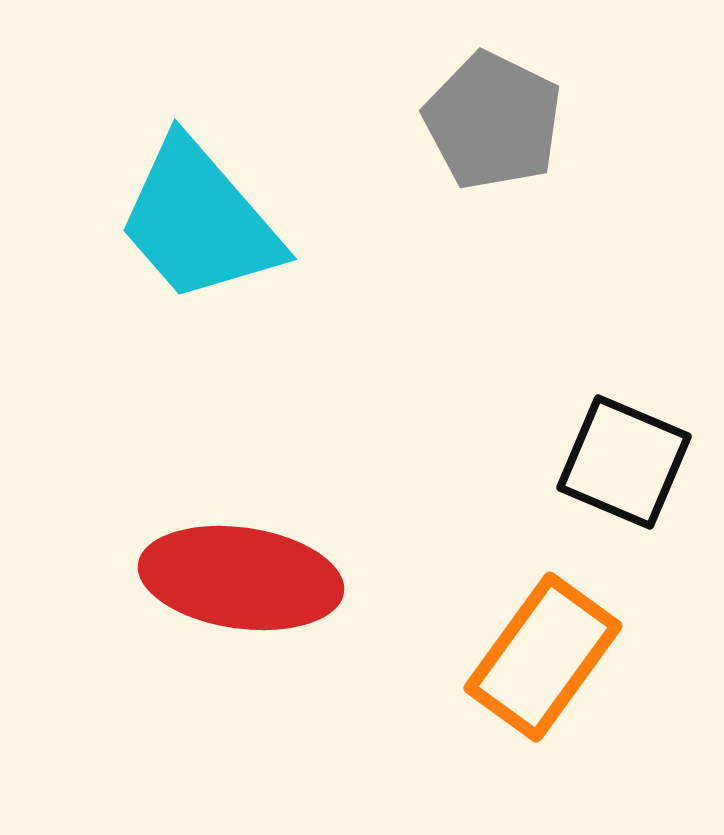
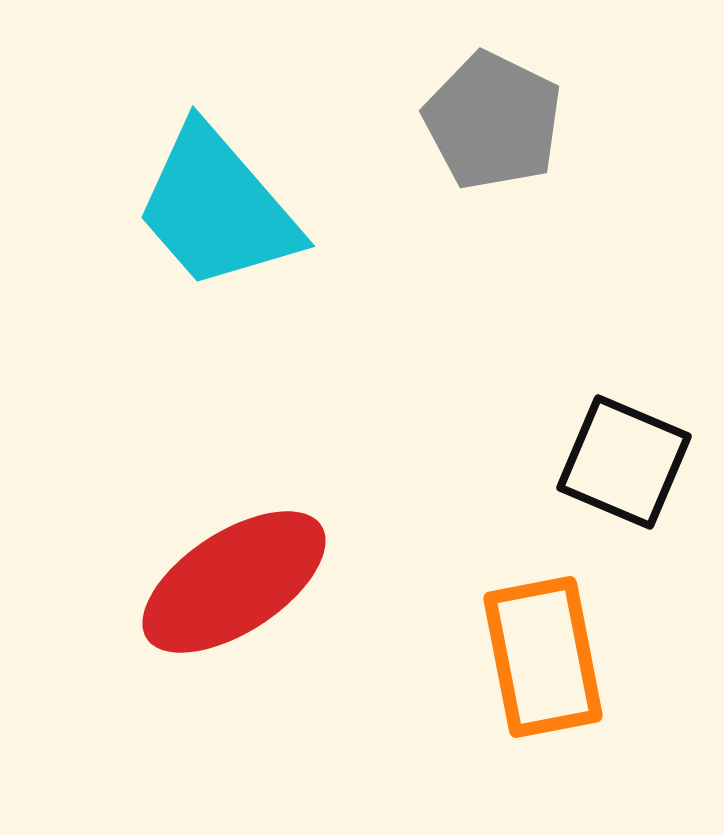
cyan trapezoid: moved 18 px right, 13 px up
red ellipse: moved 7 px left, 4 px down; rotated 41 degrees counterclockwise
orange rectangle: rotated 47 degrees counterclockwise
